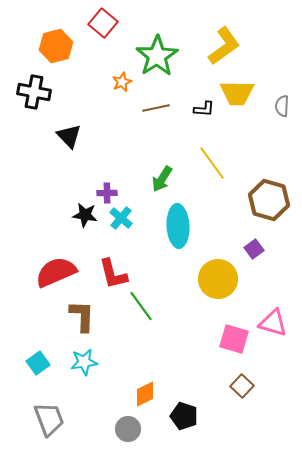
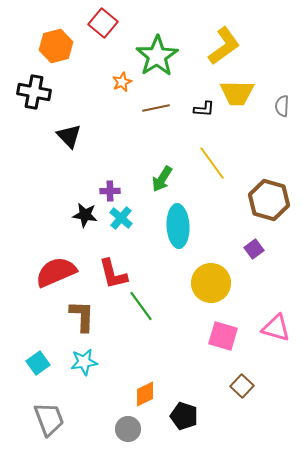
purple cross: moved 3 px right, 2 px up
yellow circle: moved 7 px left, 4 px down
pink triangle: moved 3 px right, 5 px down
pink square: moved 11 px left, 3 px up
